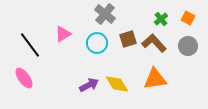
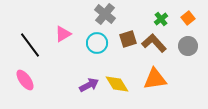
orange square: rotated 24 degrees clockwise
pink ellipse: moved 1 px right, 2 px down
